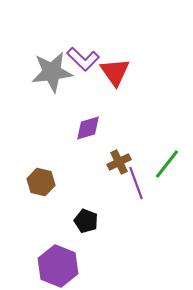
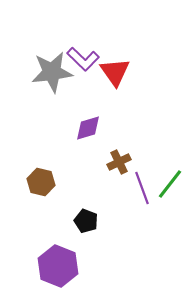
green line: moved 3 px right, 20 px down
purple line: moved 6 px right, 5 px down
